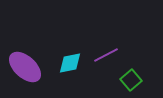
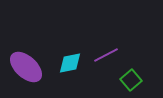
purple ellipse: moved 1 px right
